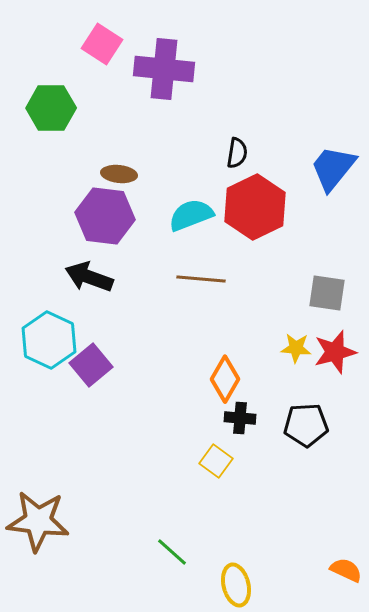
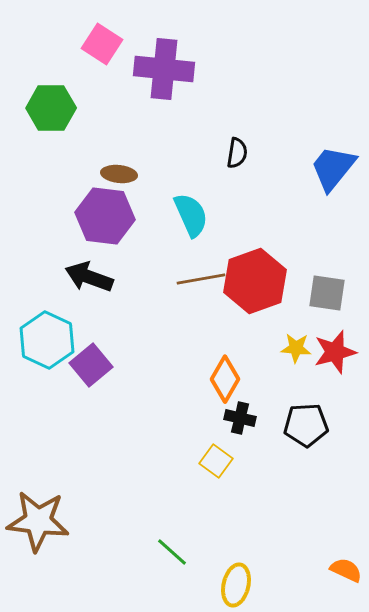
red hexagon: moved 74 px down; rotated 6 degrees clockwise
cyan semicircle: rotated 87 degrees clockwise
brown line: rotated 15 degrees counterclockwise
cyan hexagon: moved 2 px left
black cross: rotated 8 degrees clockwise
yellow ellipse: rotated 27 degrees clockwise
